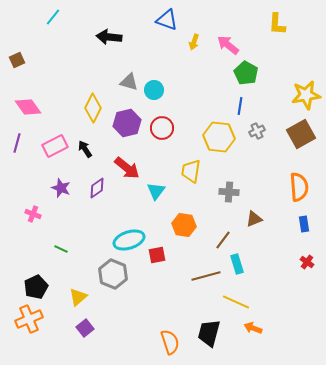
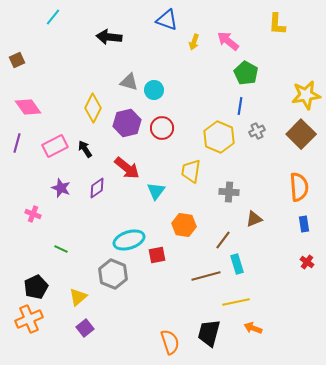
pink arrow at (228, 45): moved 4 px up
brown square at (301, 134): rotated 16 degrees counterclockwise
yellow hexagon at (219, 137): rotated 16 degrees clockwise
yellow line at (236, 302): rotated 36 degrees counterclockwise
